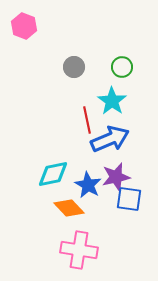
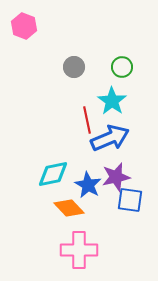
blue arrow: moved 1 px up
blue square: moved 1 px right, 1 px down
pink cross: rotated 9 degrees counterclockwise
